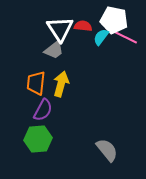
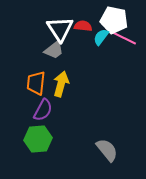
pink line: moved 1 px left, 1 px down
